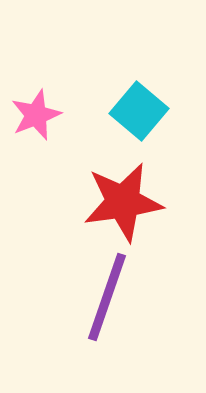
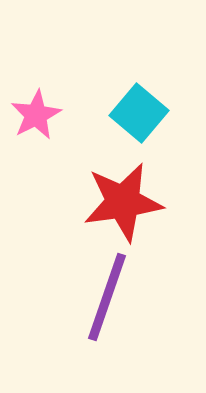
cyan square: moved 2 px down
pink star: rotated 6 degrees counterclockwise
